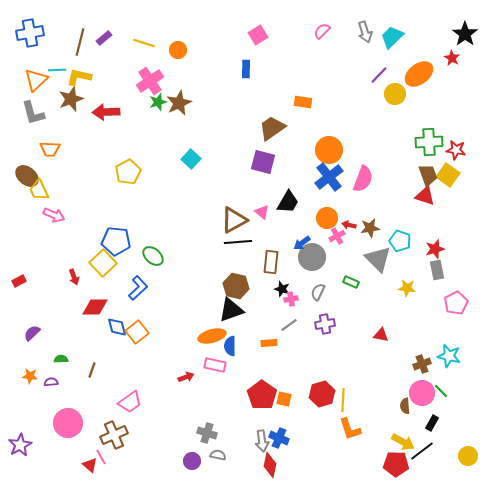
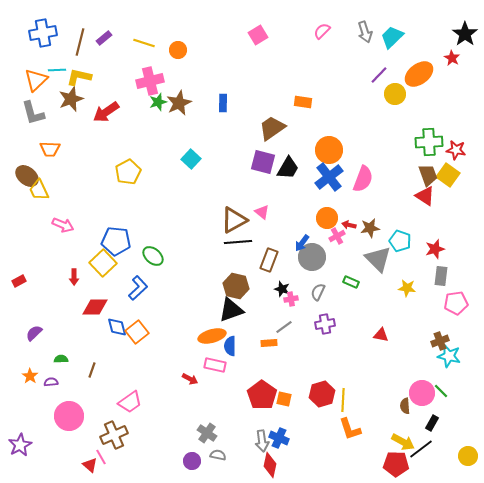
blue cross at (30, 33): moved 13 px right
blue rectangle at (246, 69): moved 23 px left, 34 px down
pink cross at (150, 81): rotated 20 degrees clockwise
red arrow at (106, 112): rotated 32 degrees counterclockwise
red triangle at (425, 196): rotated 15 degrees clockwise
black trapezoid at (288, 202): moved 34 px up
pink arrow at (54, 215): moved 9 px right, 10 px down
blue arrow at (302, 243): rotated 18 degrees counterclockwise
brown rectangle at (271, 262): moved 2 px left, 2 px up; rotated 15 degrees clockwise
gray rectangle at (437, 270): moved 4 px right, 6 px down; rotated 18 degrees clockwise
red arrow at (74, 277): rotated 21 degrees clockwise
pink pentagon at (456, 303): rotated 20 degrees clockwise
gray line at (289, 325): moved 5 px left, 2 px down
purple semicircle at (32, 333): moved 2 px right
brown cross at (422, 364): moved 18 px right, 23 px up
orange star at (30, 376): rotated 28 degrees clockwise
red arrow at (186, 377): moved 4 px right, 2 px down; rotated 49 degrees clockwise
pink circle at (68, 423): moved 1 px right, 7 px up
gray cross at (207, 433): rotated 18 degrees clockwise
black line at (422, 451): moved 1 px left, 2 px up
